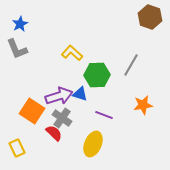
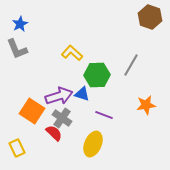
blue triangle: moved 2 px right
orange star: moved 3 px right
